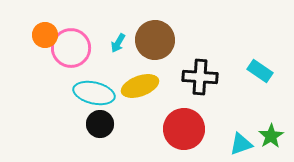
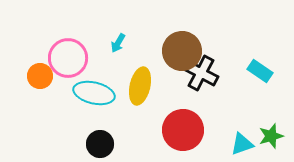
orange circle: moved 5 px left, 41 px down
brown circle: moved 27 px right, 11 px down
pink circle: moved 3 px left, 10 px down
black cross: moved 1 px right, 4 px up; rotated 24 degrees clockwise
yellow ellipse: rotated 57 degrees counterclockwise
black circle: moved 20 px down
red circle: moved 1 px left, 1 px down
green star: rotated 15 degrees clockwise
cyan triangle: moved 1 px right
